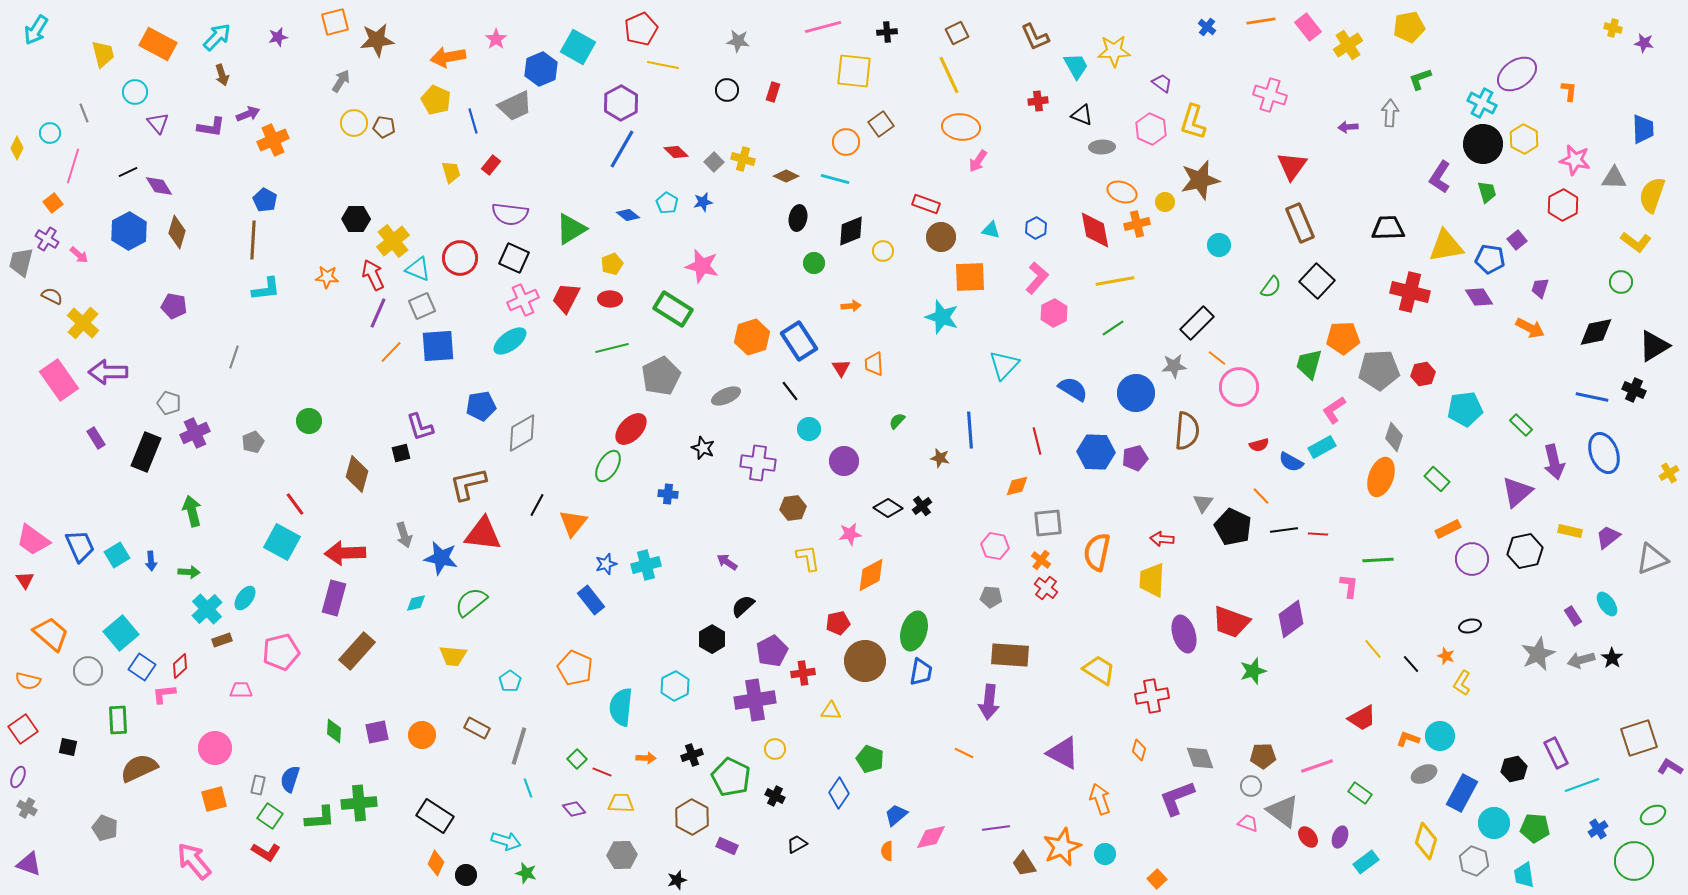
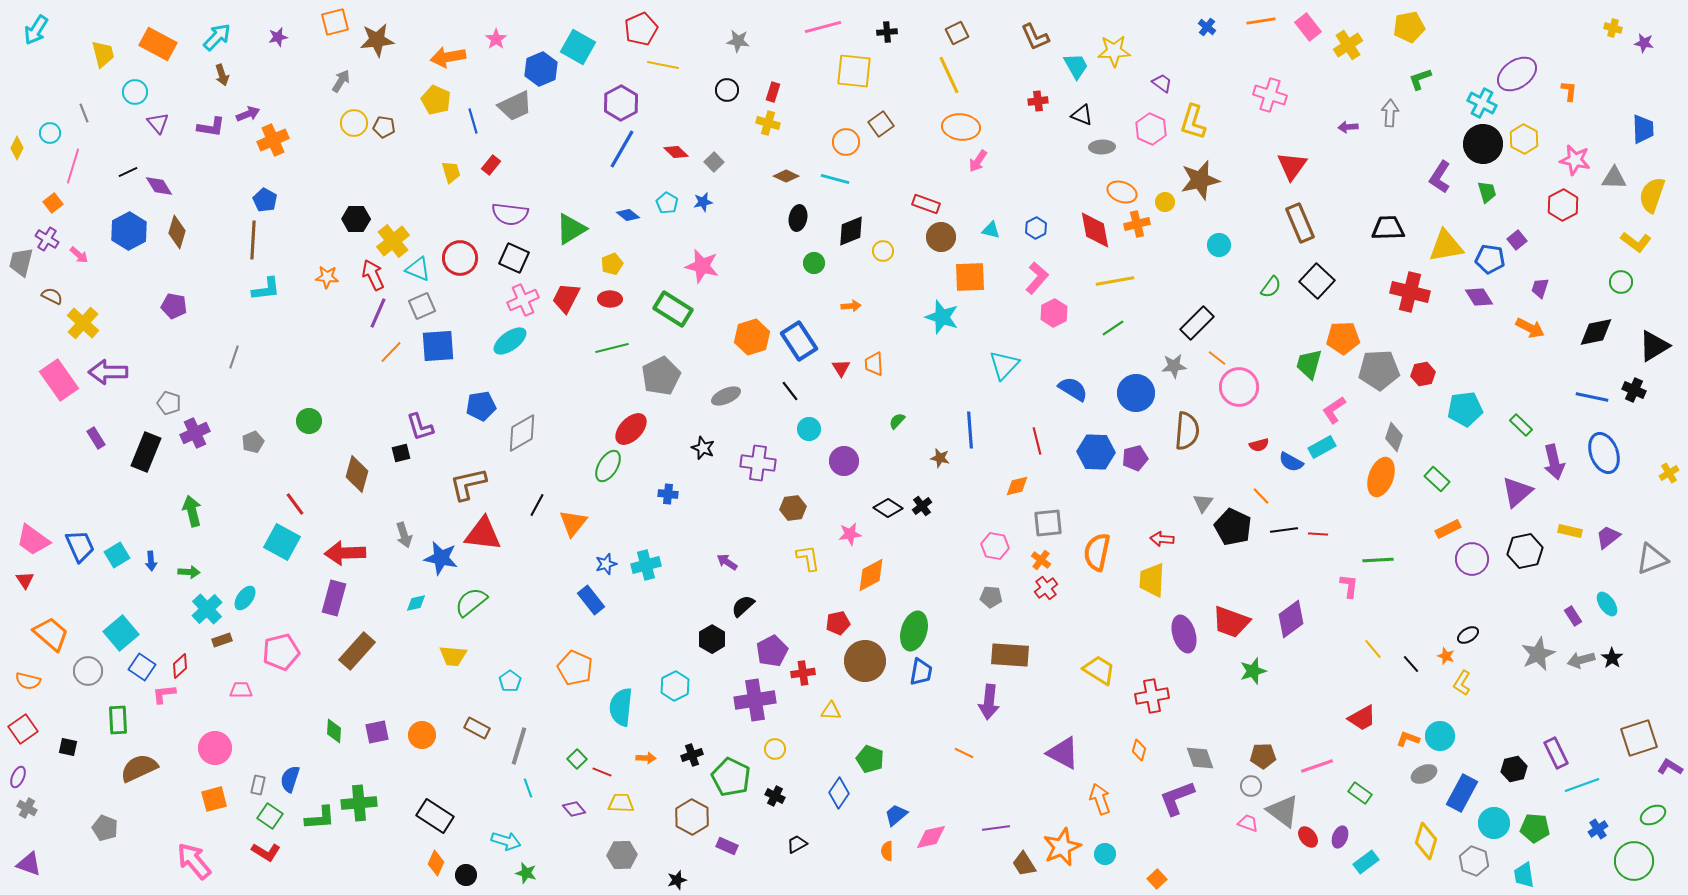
yellow cross at (743, 159): moved 25 px right, 36 px up
red cross at (1046, 588): rotated 15 degrees clockwise
black ellipse at (1470, 626): moved 2 px left, 9 px down; rotated 20 degrees counterclockwise
